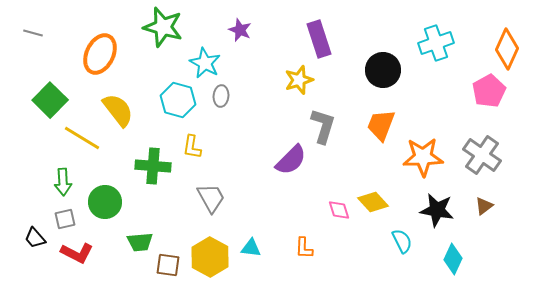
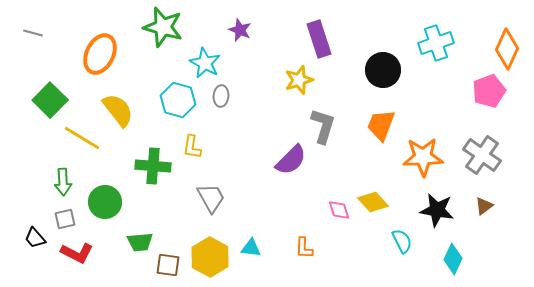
pink pentagon: rotated 8 degrees clockwise
